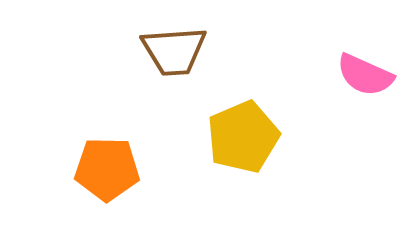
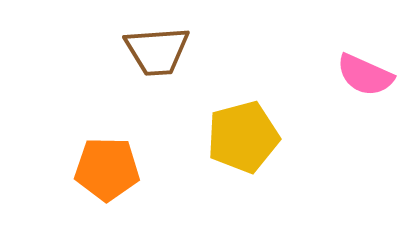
brown trapezoid: moved 17 px left
yellow pentagon: rotated 8 degrees clockwise
